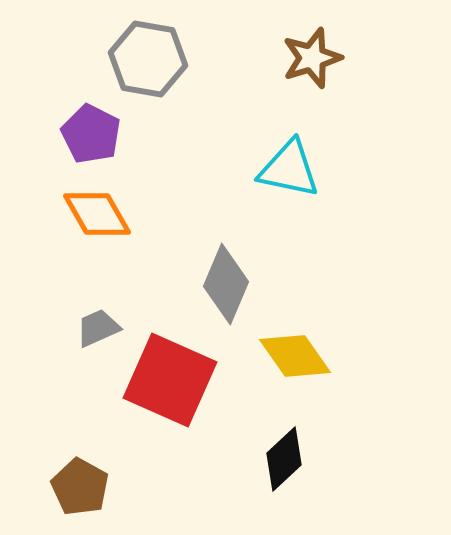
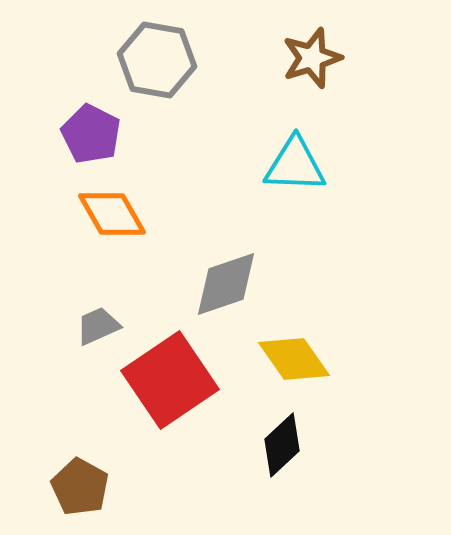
gray hexagon: moved 9 px right, 1 px down
cyan triangle: moved 6 px right, 4 px up; rotated 10 degrees counterclockwise
orange diamond: moved 15 px right
gray diamond: rotated 48 degrees clockwise
gray trapezoid: moved 2 px up
yellow diamond: moved 1 px left, 3 px down
red square: rotated 32 degrees clockwise
black diamond: moved 2 px left, 14 px up
